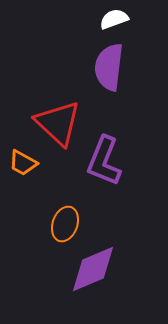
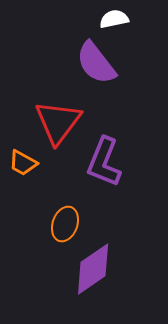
white semicircle: rotated 8 degrees clockwise
purple semicircle: moved 13 px left, 4 px up; rotated 45 degrees counterclockwise
red triangle: moved 1 px up; rotated 24 degrees clockwise
purple L-shape: moved 1 px down
purple diamond: rotated 12 degrees counterclockwise
